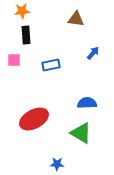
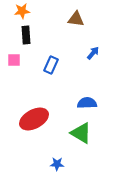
blue rectangle: rotated 54 degrees counterclockwise
